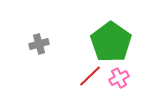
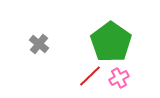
gray cross: rotated 36 degrees counterclockwise
